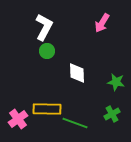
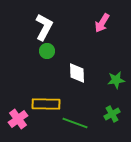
green star: moved 2 px up; rotated 18 degrees counterclockwise
yellow rectangle: moved 1 px left, 5 px up
